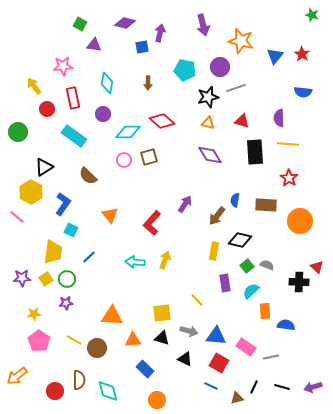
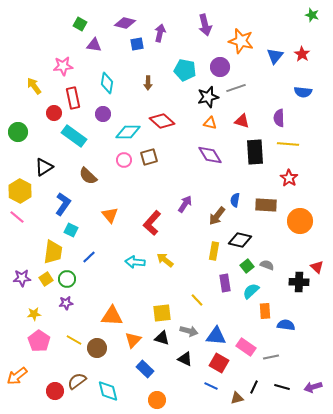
purple arrow at (203, 25): moved 2 px right
blue square at (142, 47): moved 5 px left, 3 px up
red circle at (47, 109): moved 7 px right, 4 px down
orange triangle at (208, 123): moved 2 px right
yellow hexagon at (31, 192): moved 11 px left, 1 px up
yellow arrow at (165, 260): rotated 72 degrees counterclockwise
orange triangle at (133, 340): rotated 42 degrees counterclockwise
brown semicircle at (79, 380): moved 2 px left, 1 px down; rotated 126 degrees counterclockwise
